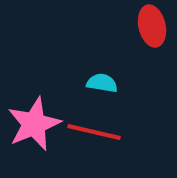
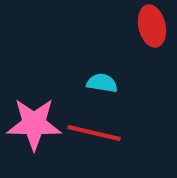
pink star: rotated 24 degrees clockwise
red line: moved 1 px down
